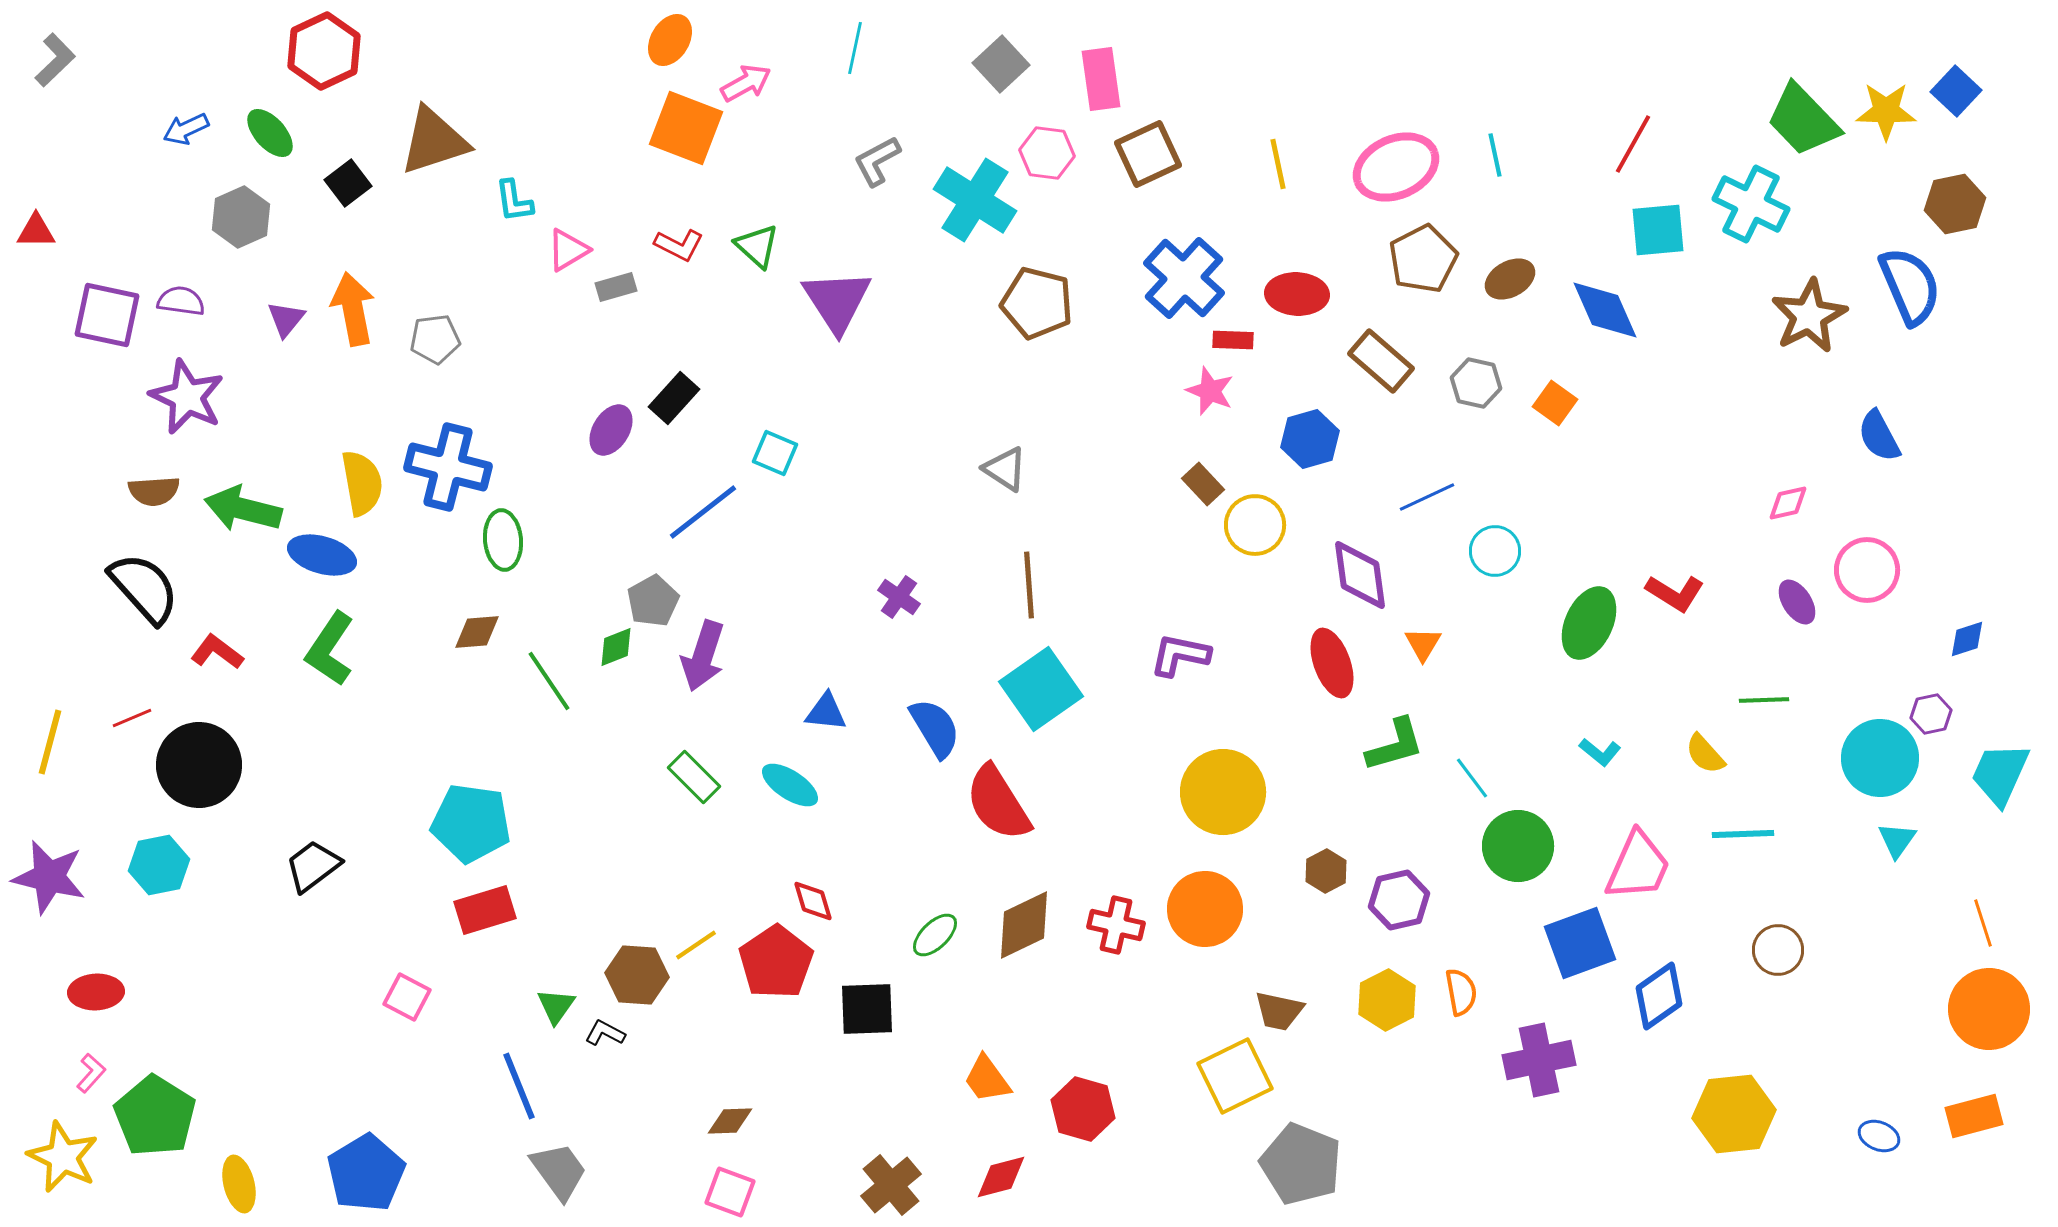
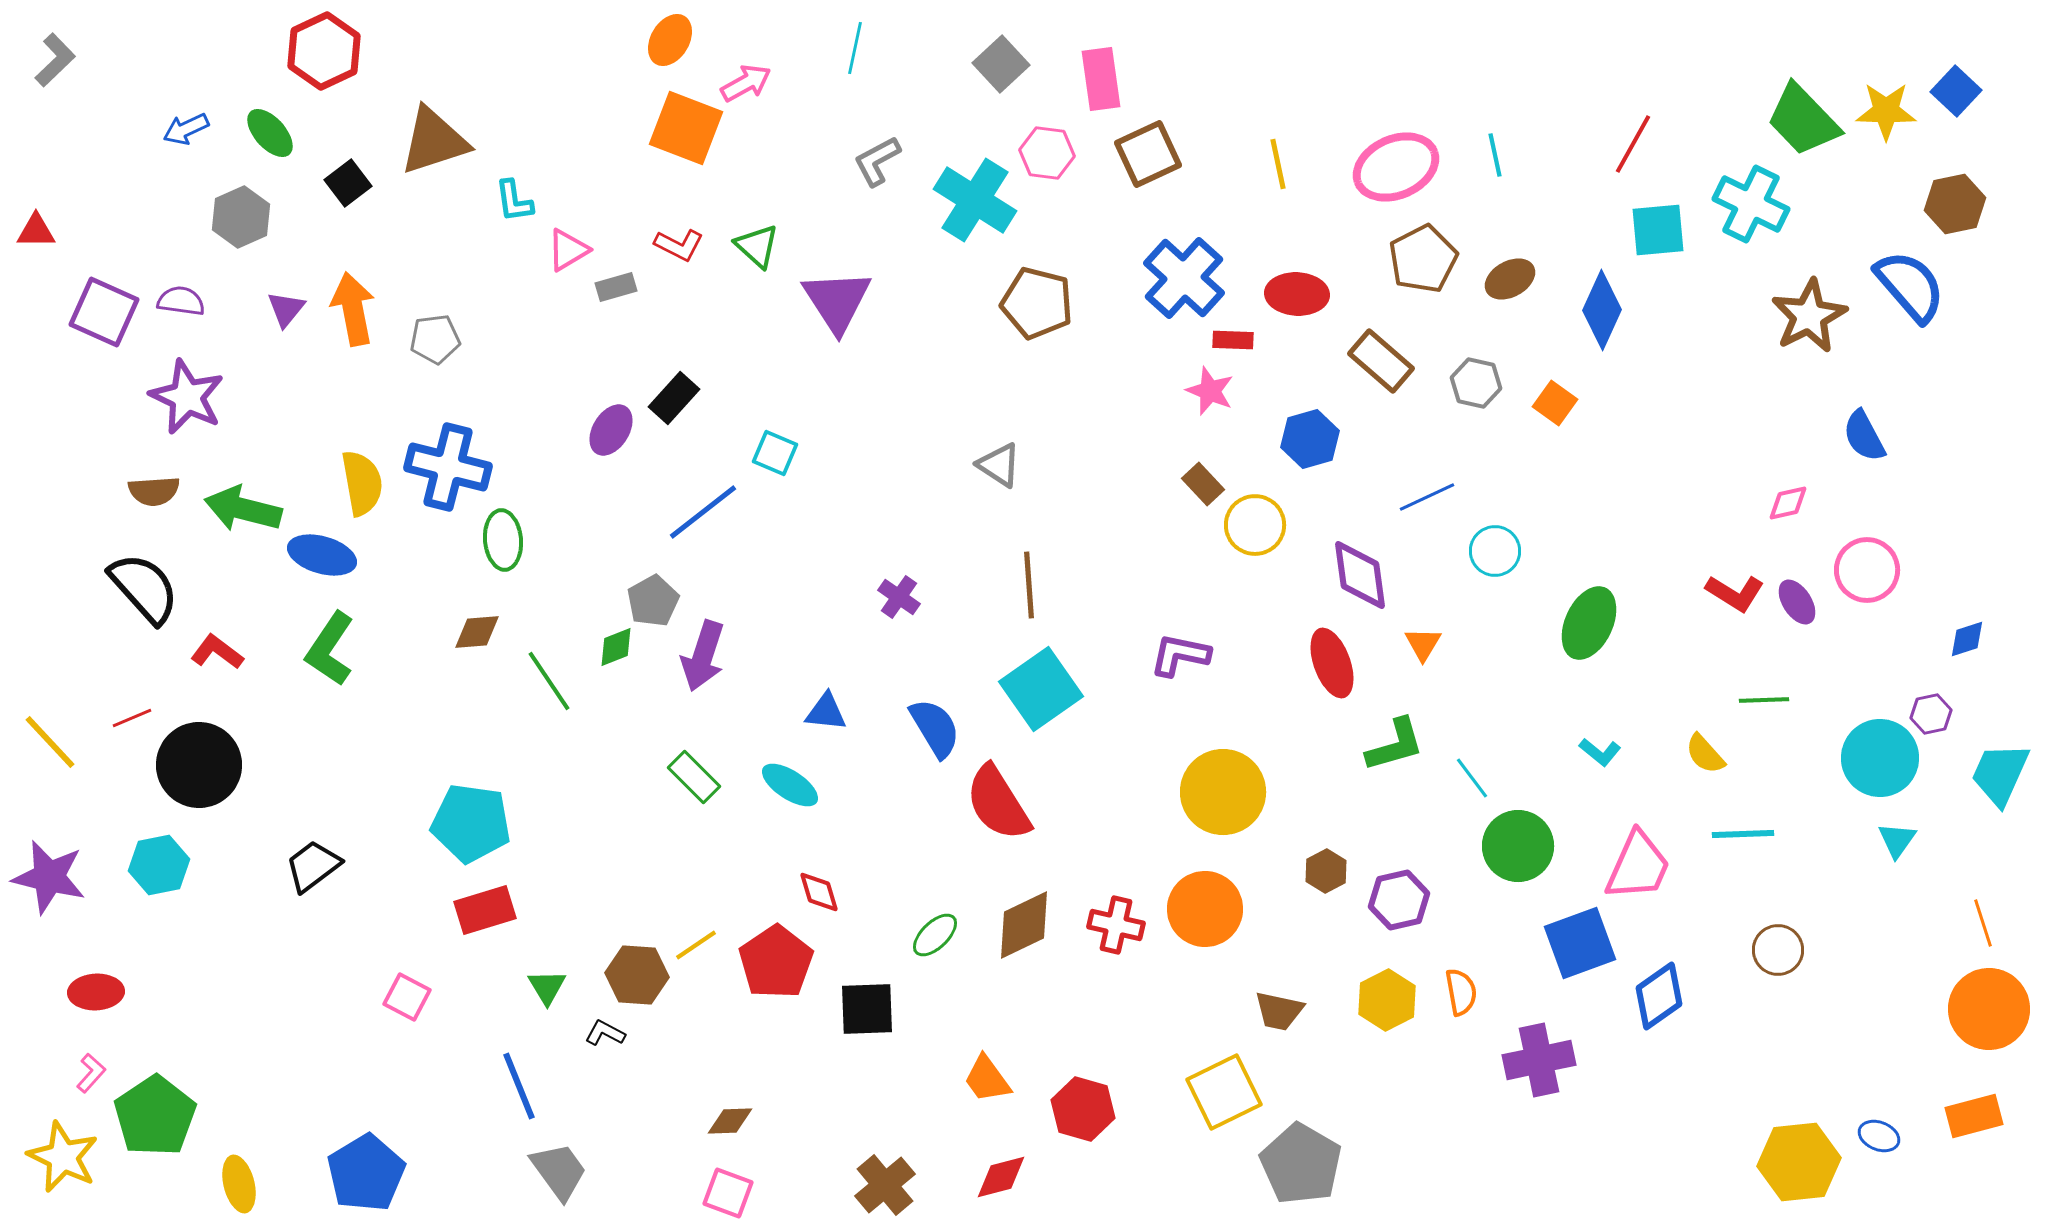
blue semicircle at (1910, 286): rotated 18 degrees counterclockwise
blue diamond at (1605, 310): moved 3 px left; rotated 48 degrees clockwise
purple square at (107, 315): moved 3 px left, 3 px up; rotated 12 degrees clockwise
purple triangle at (286, 319): moved 10 px up
blue semicircle at (1879, 436): moved 15 px left
gray triangle at (1005, 469): moved 6 px left, 4 px up
red L-shape at (1675, 593): moved 60 px right
yellow line at (50, 742): rotated 58 degrees counterclockwise
red diamond at (813, 901): moved 6 px right, 9 px up
green triangle at (556, 1006): moved 9 px left, 19 px up; rotated 6 degrees counterclockwise
yellow square at (1235, 1076): moved 11 px left, 16 px down
yellow hexagon at (1734, 1114): moved 65 px right, 48 px down
green pentagon at (155, 1116): rotated 6 degrees clockwise
gray pentagon at (1301, 1164): rotated 8 degrees clockwise
brown cross at (891, 1185): moved 6 px left
pink square at (730, 1192): moved 2 px left, 1 px down
